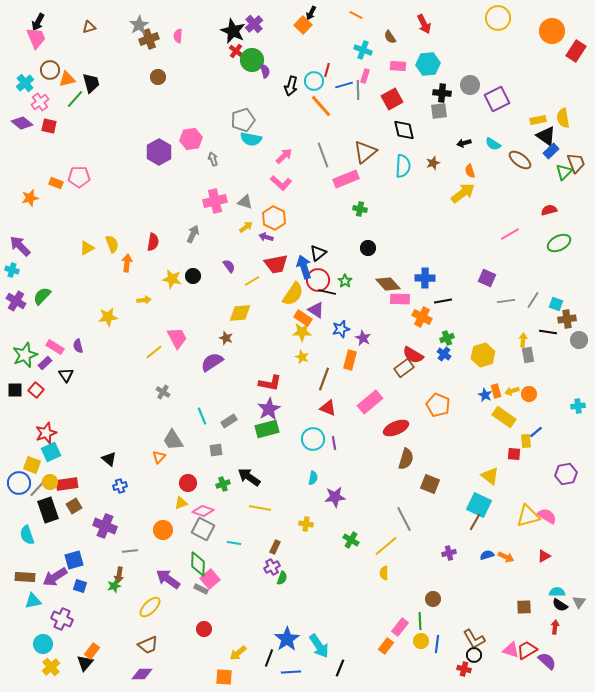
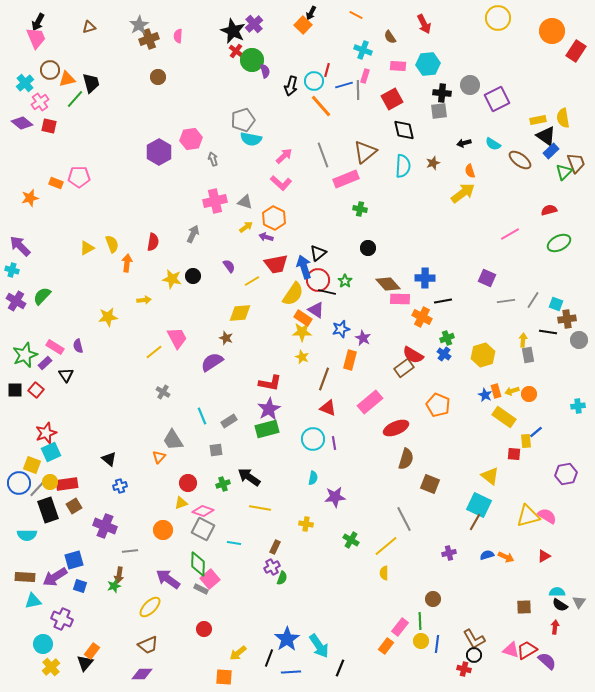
cyan semicircle at (27, 535): rotated 72 degrees counterclockwise
